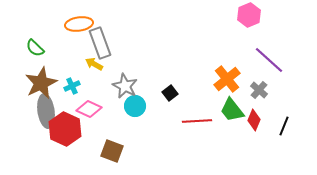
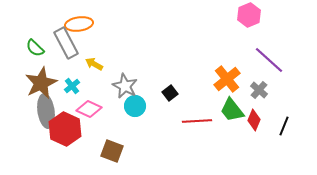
gray rectangle: moved 34 px left; rotated 8 degrees counterclockwise
cyan cross: rotated 14 degrees counterclockwise
